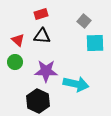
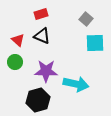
gray square: moved 2 px right, 2 px up
black triangle: rotated 18 degrees clockwise
black hexagon: moved 1 px up; rotated 20 degrees clockwise
